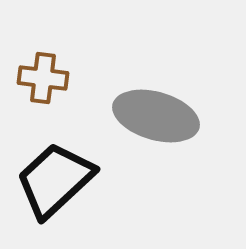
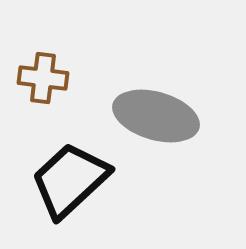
black trapezoid: moved 15 px right
